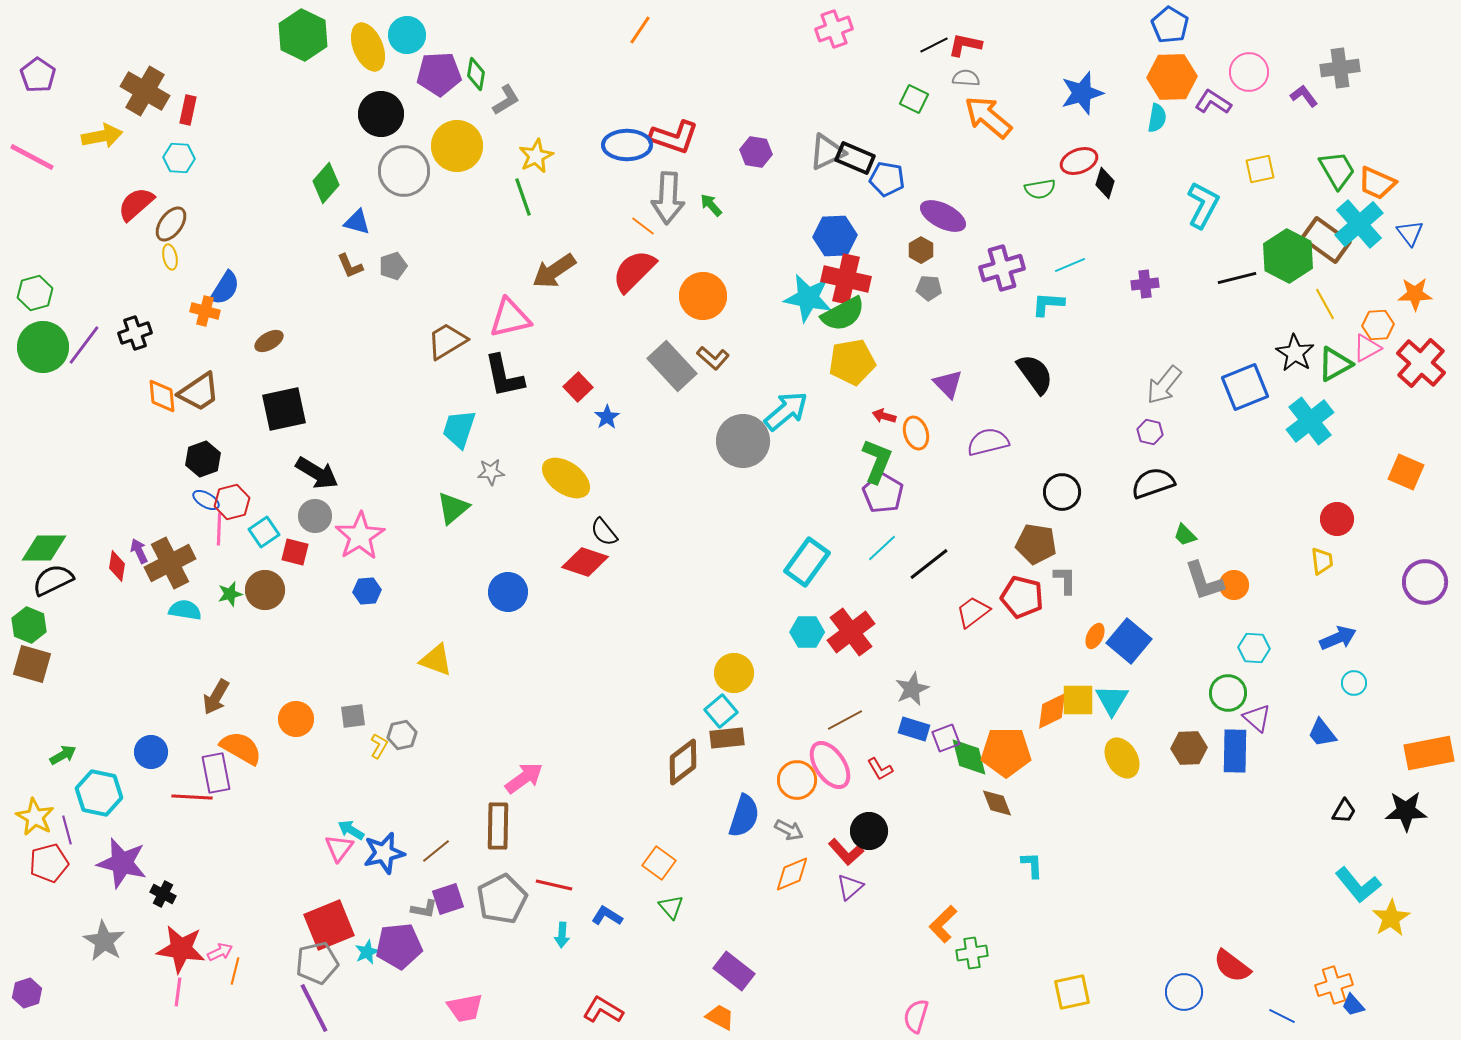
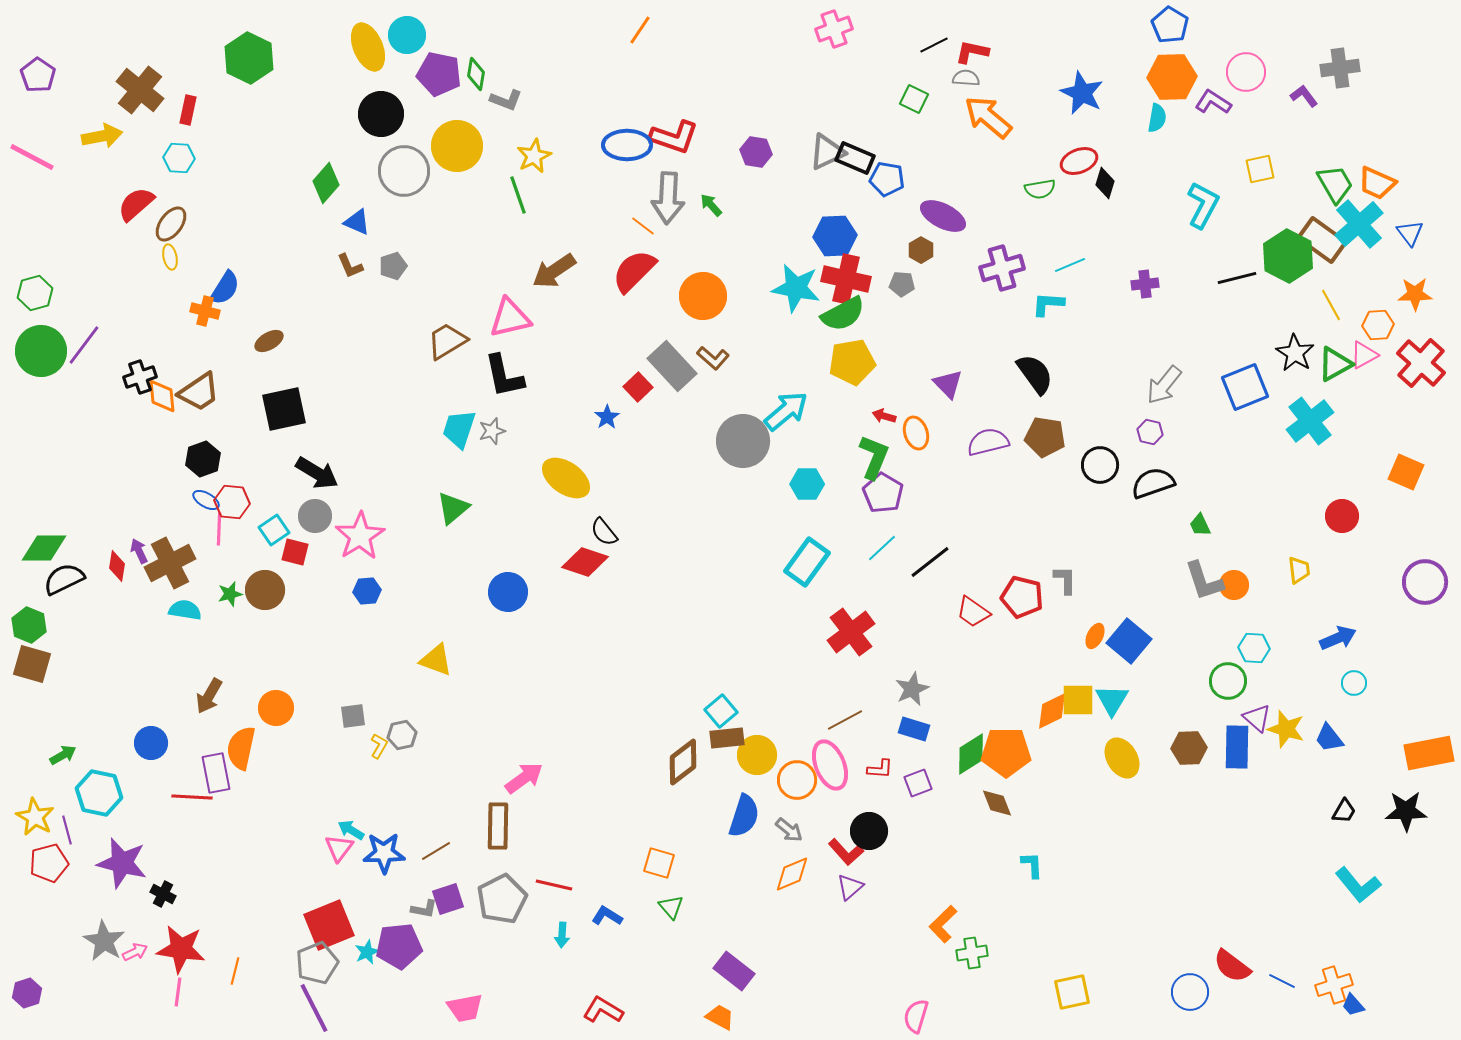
green hexagon at (303, 35): moved 54 px left, 23 px down
red L-shape at (965, 45): moved 7 px right, 7 px down
pink circle at (1249, 72): moved 3 px left
purple pentagon at (439, 74): rotated 15 degrees clockwise
brown cross at (145, 91): moved 5 px left, 1 px up; rotated 9 degrees clockwise
blue star at (1082, 93): rotated 30 degrees counterclockwise
gray L-shape at (506, 100): rotated 52 degrees clockwise
yellow star at (536, 156): moved 2 px left
green trapezoid at (1337, 170): moved 2 px left, 14 px down
green line at (523, 197): moved 5 px left, 2 px up
blue triangle at (357, 222): rotated 8 degrees clockwise
brown rectangle at (1326, 240): moved 4 px left
gray pentagon at (929, 288): moved 27 px left, 4 px up
cyan star at (808, 298): moved 12 px left, 10 px up
yellow line at (1325, 304): moved 6 px right, 1 px down
black cross at (135, 333): moved 5 px right, 44 px down
green circle at (43, 347): moved 2 px left, 4 px down
pink triangle at (1367, 348): moved 3 px left, 7 px down
red square at (578, 387): moved 60 px right
green L-shape at (877, 461): moved 3 px left, 4 px up
gray star at (491, 472): moved 1 px right, 41 px up; rotated 12 degrees counterclockwise
black circle at (1062, 492): moved 38 px right, 27 px up
red hexagon at (232, 502): rotated 20 degrees clockwise
red circle at (1337, 519): moved 5 px right, 3 px up
cyan square at (264, 532): moved 10 px right, 2 px up
green trapezoid at (1185, 535): moved 15 px right, 10 px up; rotated 20 degrees clockwise
brown pentagon at (1036, 544): moved 9 px right, 107 px up
yellow trapezoid at (1322, 561): moved 23 px left, 9 px down
black line at (929, 564): moved 1 px right, 2 px up
black semicircle at (53, 580): moved 11 px right, 1 px up
red trapezoid at (973, 612): rotated 108 degrees counterclockwise
cyan hexagon at (807, 632): moved 148 px up
yellow circle at (734, 673): moved 23 px right, 82 px down
green circle at (1228, 693): moved 12 px up
brown arrow at (216, 697): moved 7 px left, 1 px up
orange circle at (296, 719): moved 20 px left, 11 px up
blue trapezoid at (1322, 733): moved 7 px right, 5 px down
purple square at (946, 738): moved 28 px left, 45 px down
orange semicircle at (241, 748): rotated 108 degrees counterclockwise
blue rectangle at (1235, 751): moved 2 px right, 4 px up
blue circle at (151, 752): moved 9 px up
green diamond at (969, 757): moved 2 px right, 3 px up; rotated 72 degrees clockwise
pink ellipse at (830, 765): rotated 12 degrees clockwise
red L-shape at (880, 769): rotated 56 degrees counterclockwise
gray arrow at (789, 830): rotated 12 degrees clockwise
brown line at (436, 851): rotated 8 degrees clockwise
blue star at (384, 853): rotated 12 degrees clockwise
orange square at (659, 863): rotated 20 degrees counterclockwise
yellow star at (1391, 918): moved 105 px left, 189 px up; rotated 24 degrees counterclockwise
pink arrow at (220, 952): moved 85 px left
gray pentagon at (317, 963): rotated 9 degrees counterclockwise
blue circle at (1184, 992): moved 6 px right
blue line at (1282, 1016): moved 35 px up
